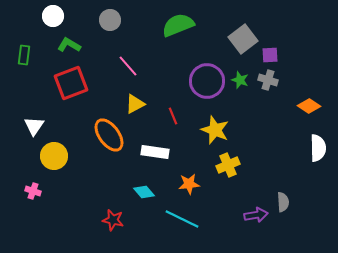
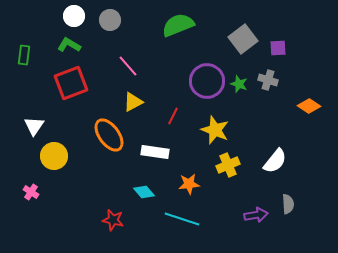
white circle: moved 21 px right
purple square: moved 8 px right, 7 px up
green star: moved 1 px left, 4 px down
yellow triangle: moved 2 px left, 2 px up
red line: rotated 48 degrees clockwise
white semicircle: moved 43 px left, 13 px down; rotated 40 degrees clockwise
pink cross: moved 2 px left, 1 px down; rotated 14 degrees clockwise
gray semicircle: moved 5 px right, 2 px down
cyan line: rotated 8 degrees counterclockwise
